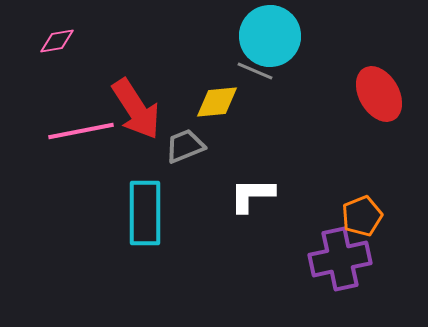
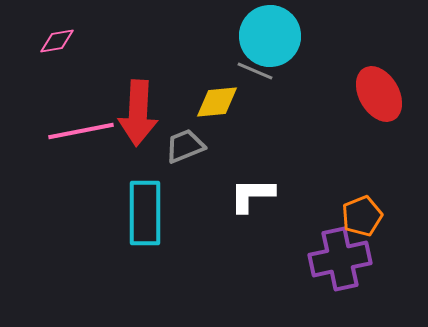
red arrow: moved 2 px right, 4 px down; rotated 36 degrees clockwise
